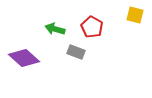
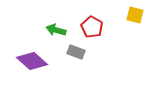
green arrow: moved 1 px right, 1 px down
purple diamond: moved 8 px right, 3 px down
